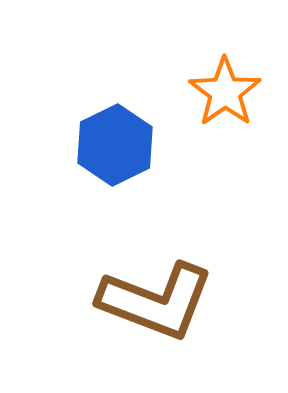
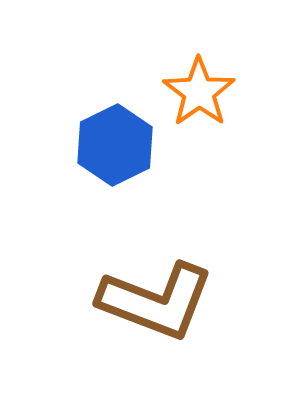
orange star: moved 26 px left
